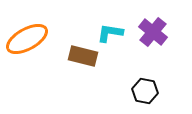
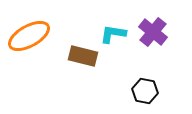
cyan L-shape: moved 3 px right, 1 px down
orange ellipse: moved 2 px right, 3 px up
